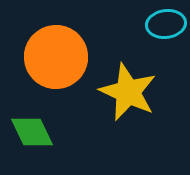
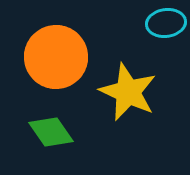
cyan ellipse: moved 1 px up
green diamond: moved 19 px right; rotated 9 degrees counterclockwise
